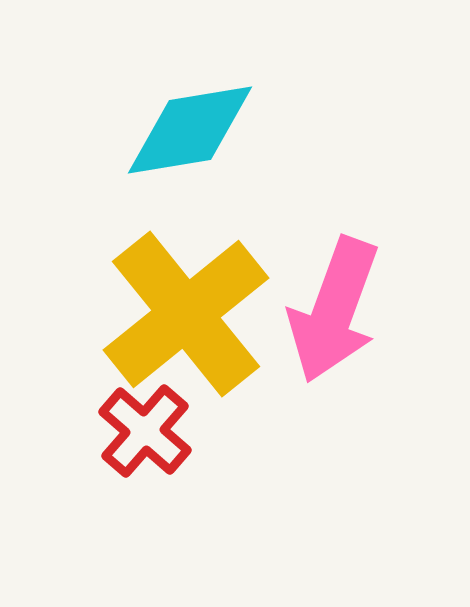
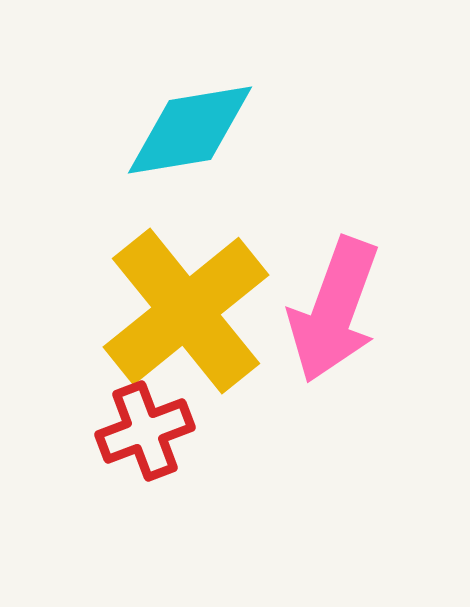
yellow cross: moved 3 px up
red cross: rotated 28 degrees clockwise
